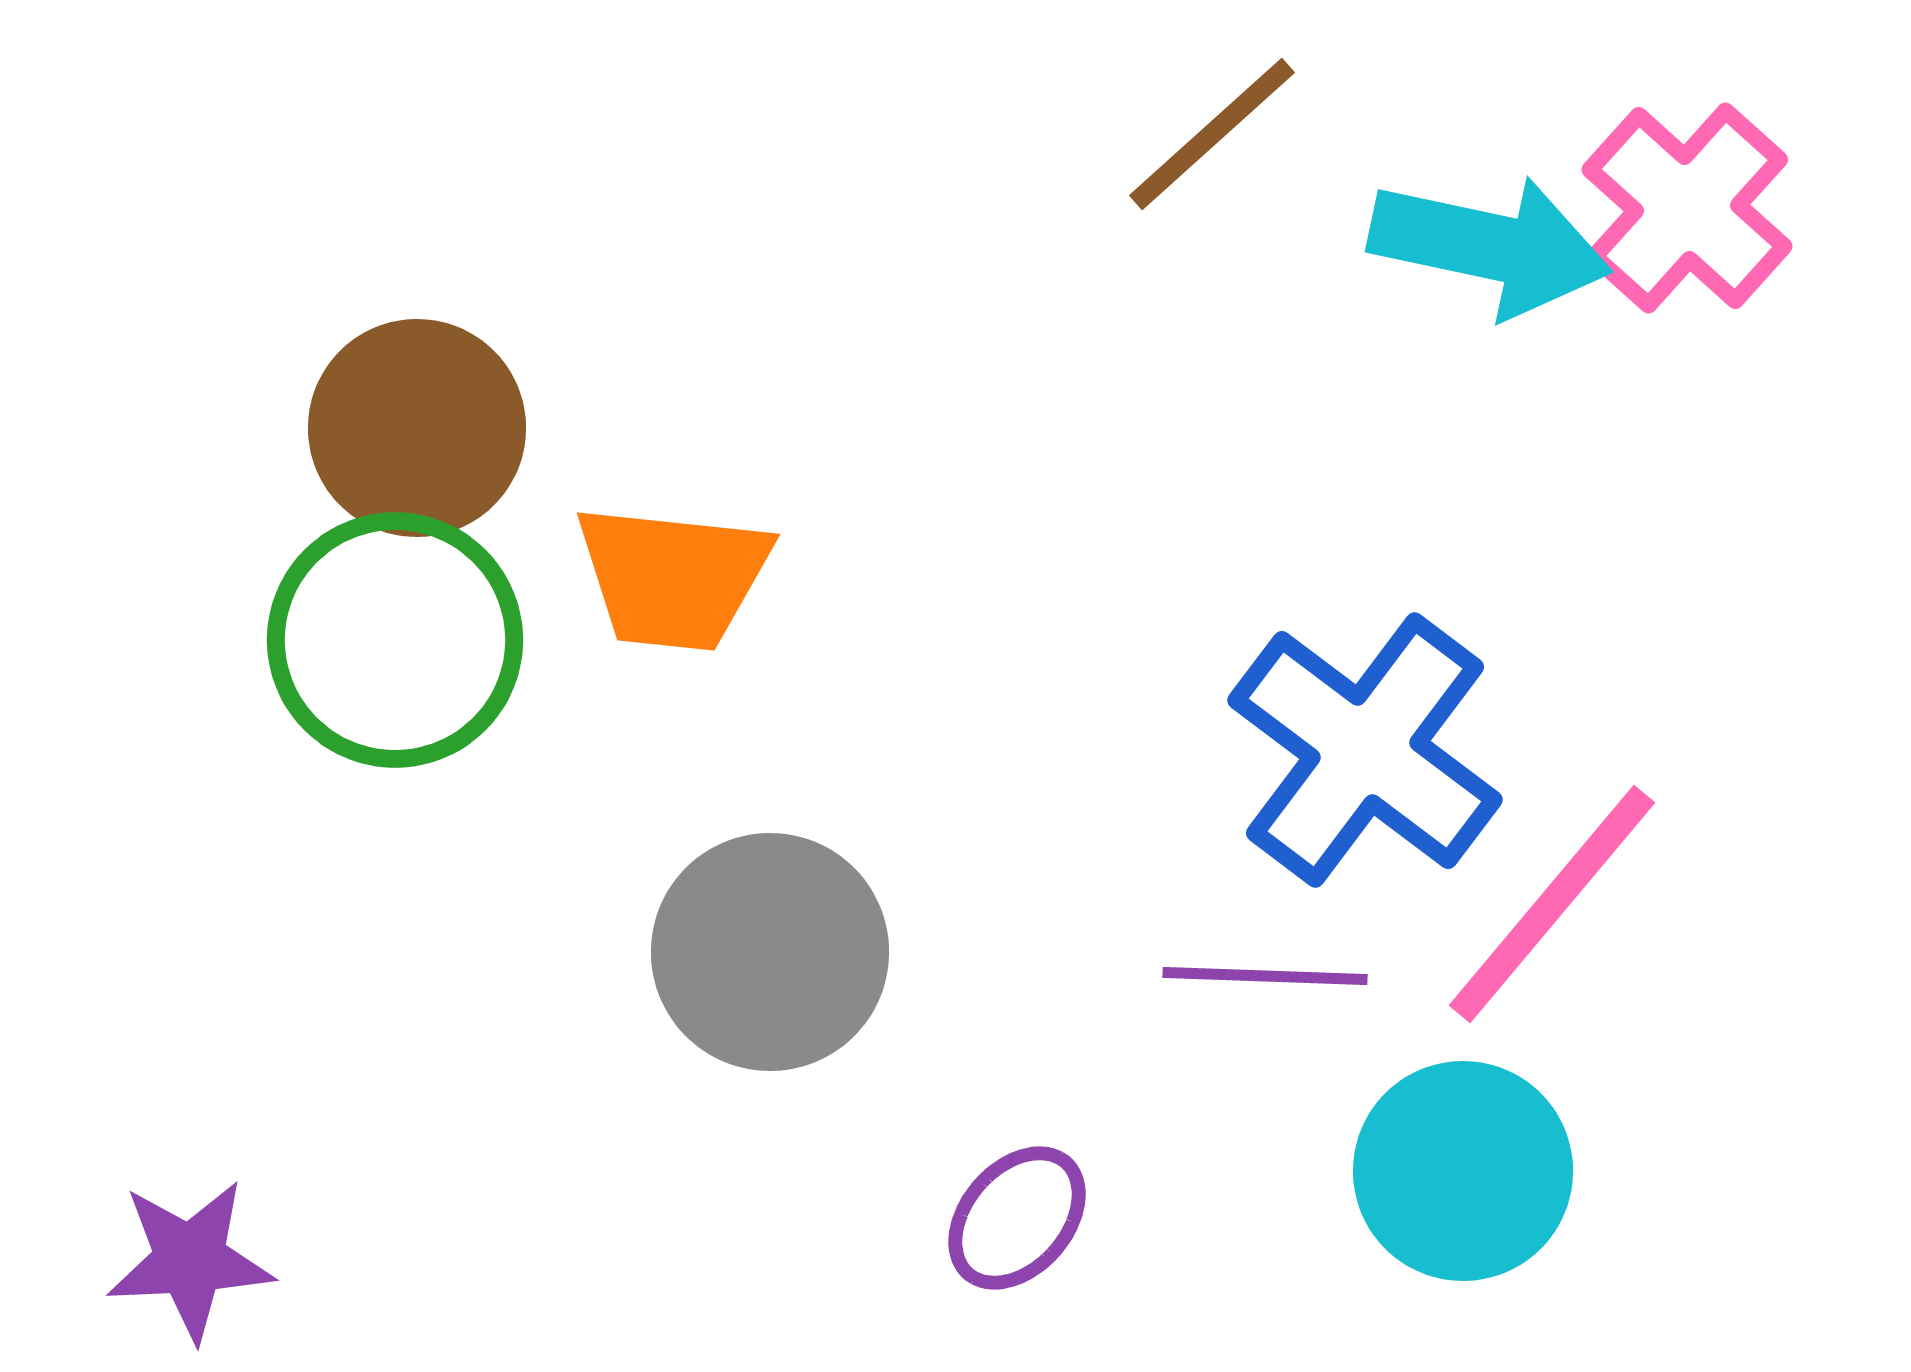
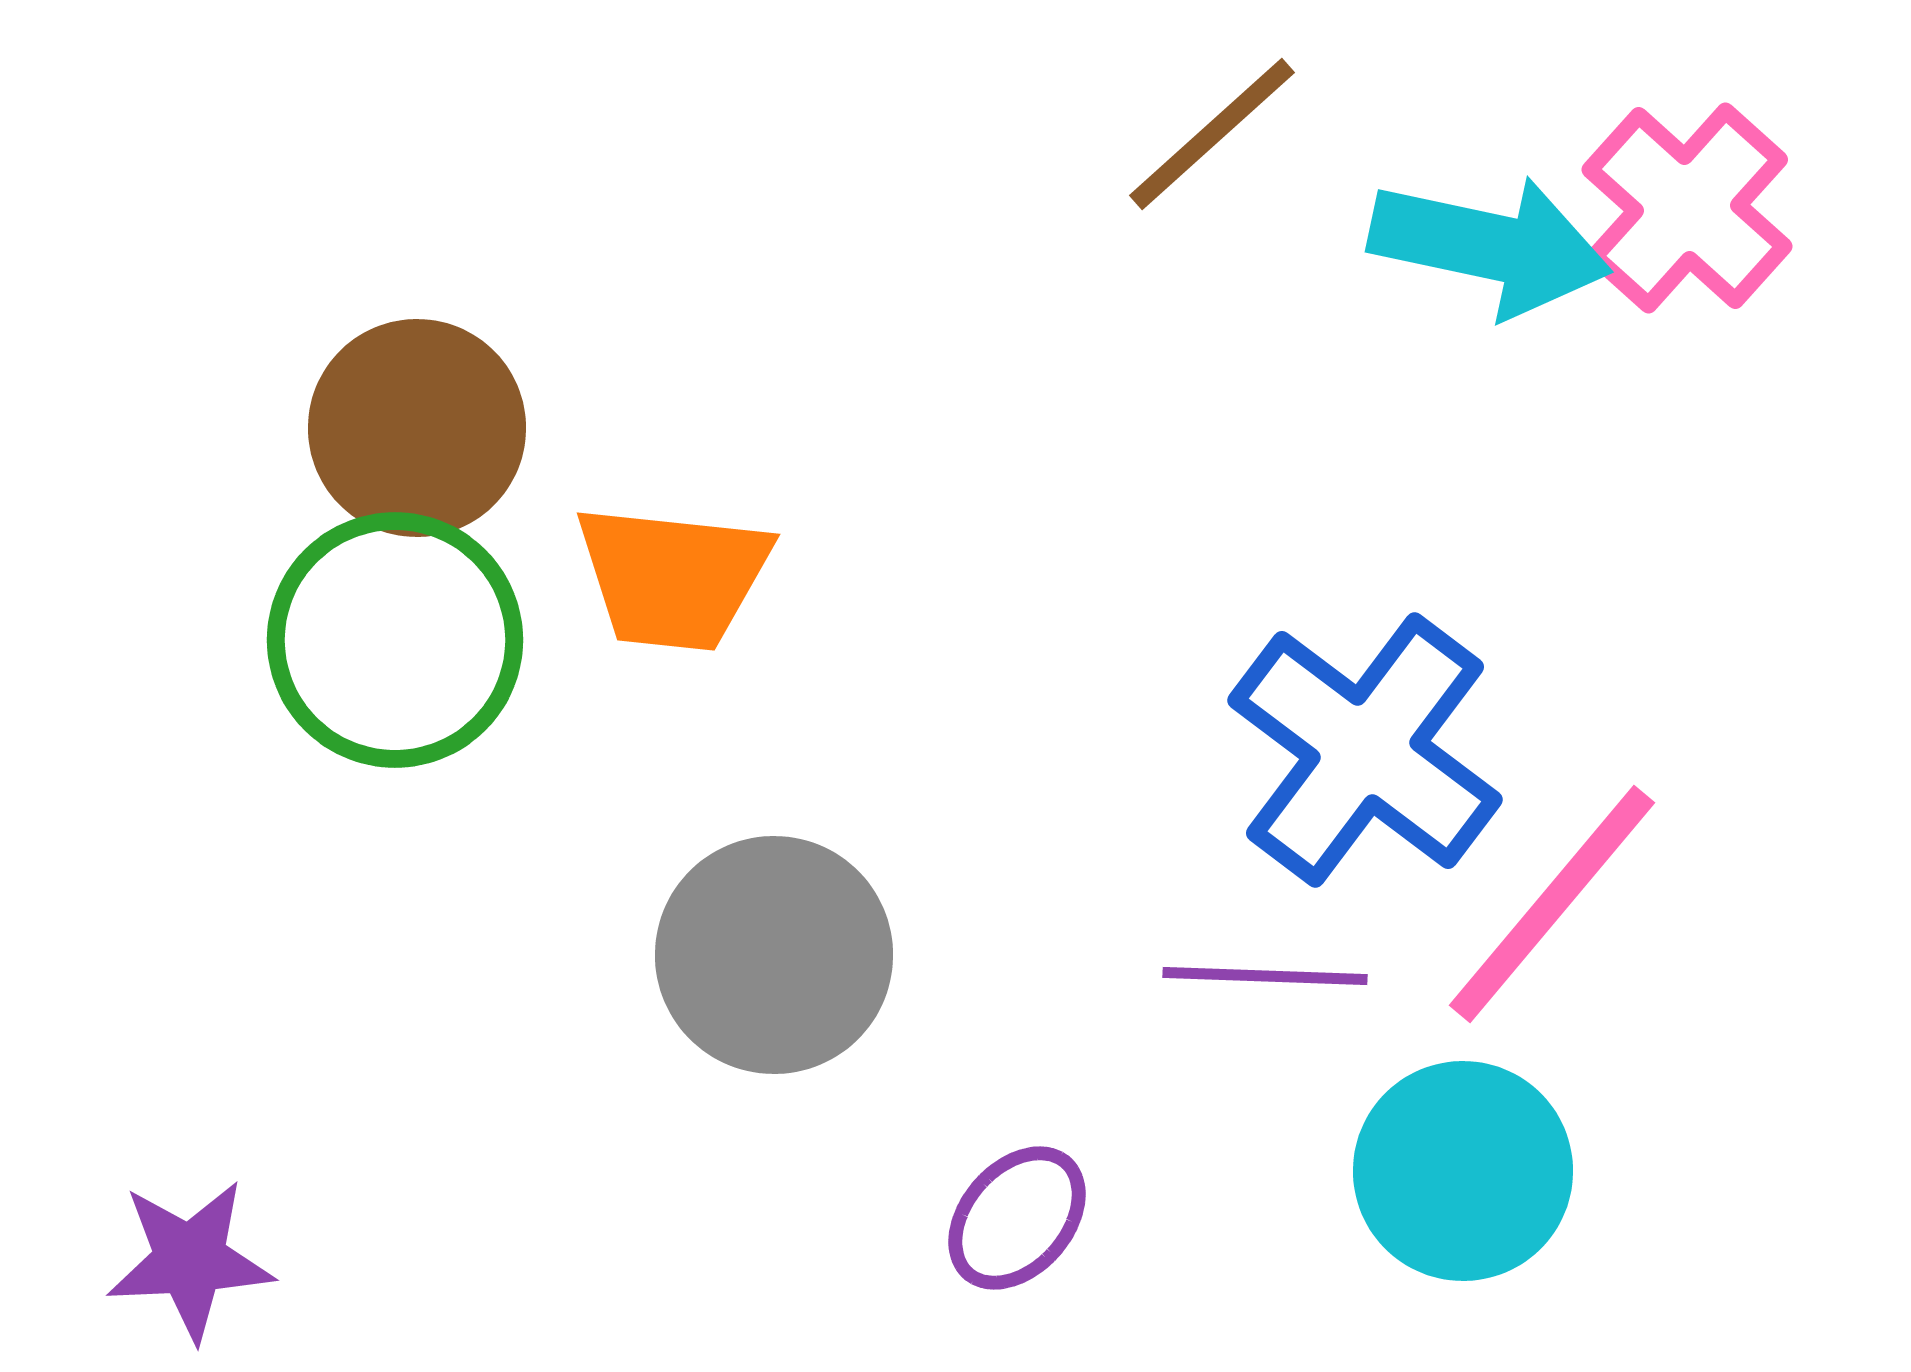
gray circle: moved 4 px right, 3 px down
